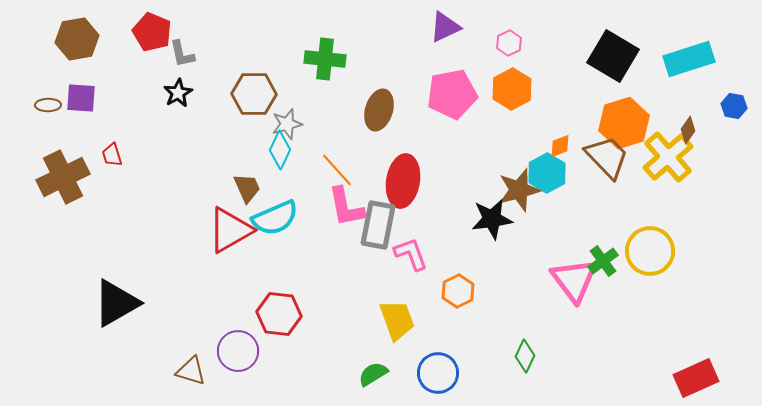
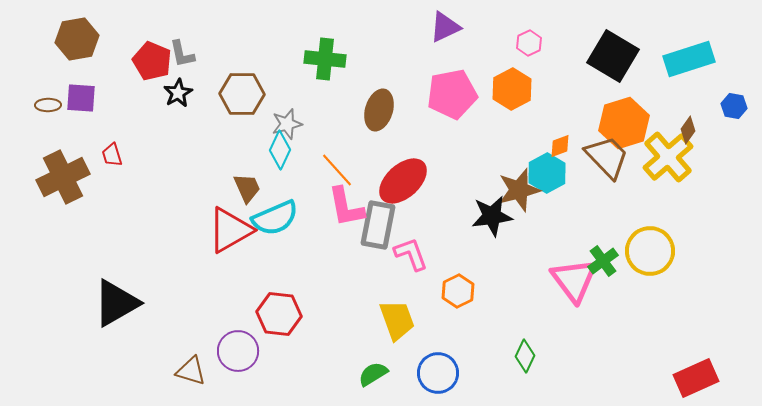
red pentagon at (152, 32): moved 29 px down
pink hexagon at (509, 43): moved 20 px right
brown hexagon at (254, 94): moved 12 px left
red ellipse at (403, 181): rotated 39 degrees clockwise
black star at (492, 219): moved 3 px up
